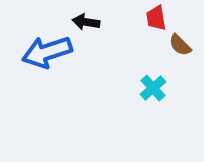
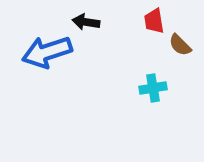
red trapezoid: moved 2 px left, 3 px down
cyan cross: rotated 32 degrees clockwise
